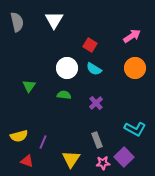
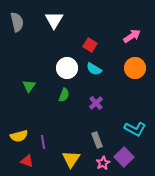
green semicircle: rotated 104 degrees clockwise
purple line: rotated 32 degrees counterclockwise
pink star: rotated 24 degrees counterclockwise
